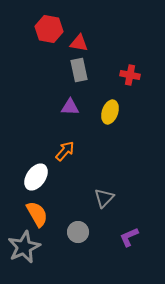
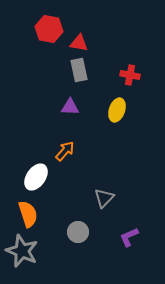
yellow ellipse: moved 7 px right, 2 px up
orange semicircle: moved 9 px left; rotated 12 degrees clockwise
gray star: moved 2 px left, 4 px down; rotated 24 degrees counterclockwise
